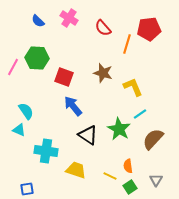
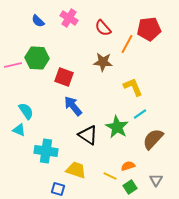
orange line: rotated 12 degrees clockwise
pink line: moved 2 px up; rotated 48 degrees clockwise
brown star: moved 11 px up; rotated 12 degrees counterclockwise
green star: moved 2 px left, 2 px up
orange semicircle: rotated 80 degrees clockwise
blue square: moved 31 px right; rotated 24 degrees clockwise
